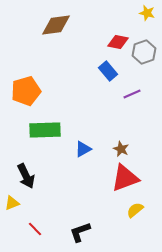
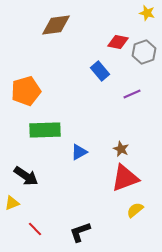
blue rectangle: moved 8 px left
blue triangle: moved 4 px left, 3 px down
black arrow: rotated 30 degrees counterclockwise
